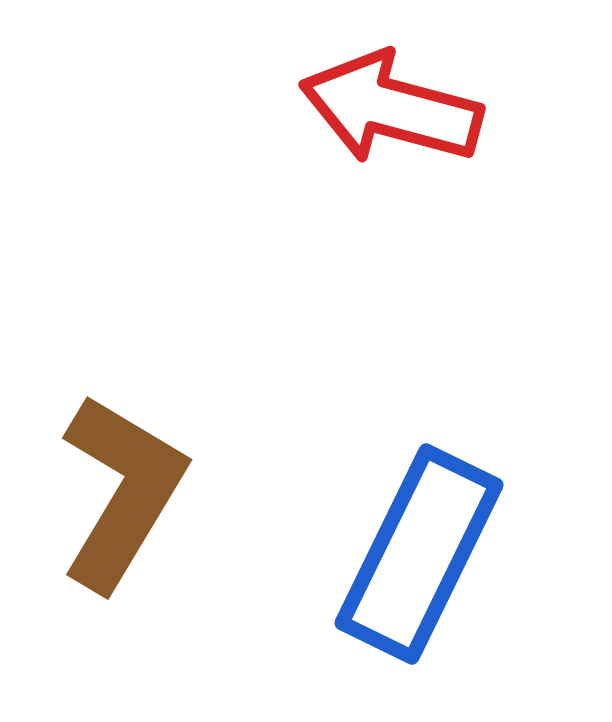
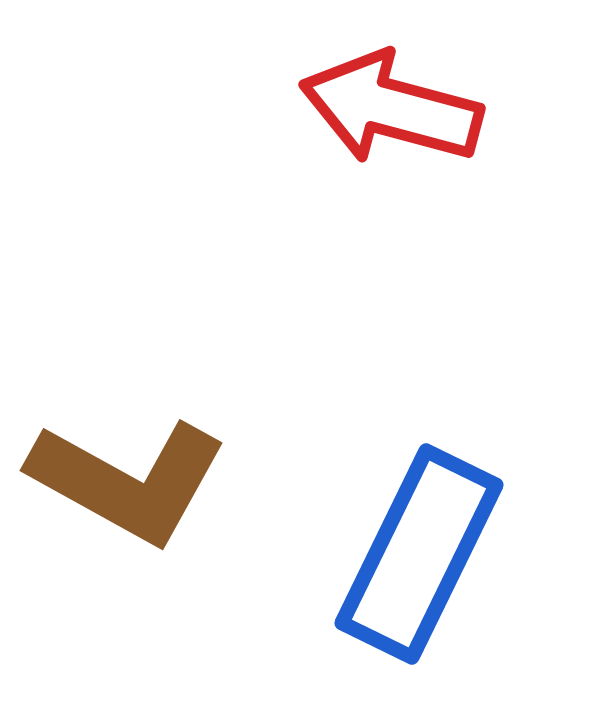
brown L-shape: moved 6 px right, 11 px up; rotated 88 degrees clockwise
